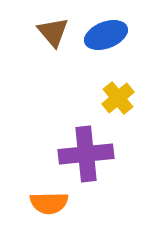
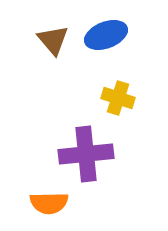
brown triangle: moved 8 px down
yellow cross: rotated 32 degrees counterclockwise
